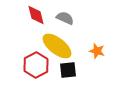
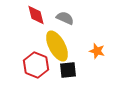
yellow ellipse: rotated 24 degrees clockwise
red hexagon: rotated 10 degrees counterclockwise
